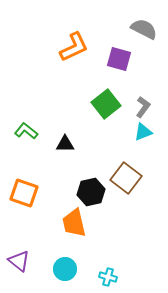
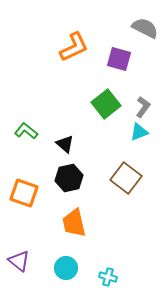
gray semicircle: moved 1 px right, 1 px up
cyan triangle: moved 4 px left
black triangle: rotated 42 degrees clockwise
black hexagon: moved 22 px left, 14 px up
cyan circle: moved 1 px right, 1 px up
